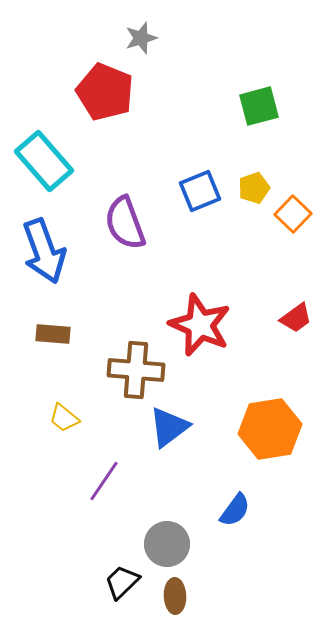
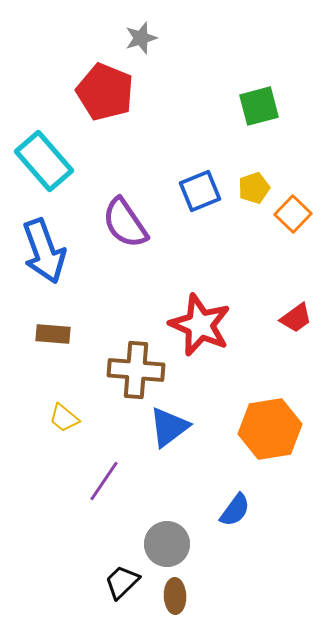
purple semicircle: rotated 14 degrees counterclockwise
